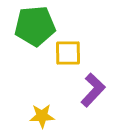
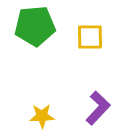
yellow square: moved 22 px right, 16 px up
purple L-shape: moved 5 px right, 18 px down
